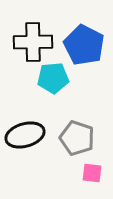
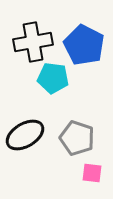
black cross: rotated 9 degrees counterclockwise
cyan pentagon: rotated 12 degrees clockwise
black ellipse: rotated 15 degrees counterclockwise
